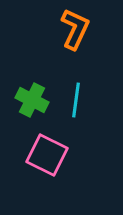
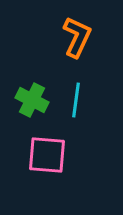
orange L-shape: moved 2 px right, 8 px down
pink square: rotated 21 degrees counterclockwise
